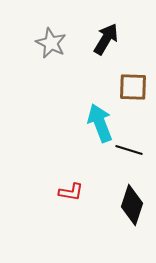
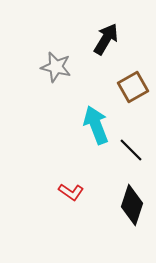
gray star: moved 5 px right, 24 px down; rotated 12 degrees counterclockwise
brown square: rotated 32 degrees counterclockwise
cyan arrow: moved 4 px left, 2 px down
black line: moved 2 px right; rotated 28 degrees clockwise
red L-shape: rotated 25 degrees clockwise
